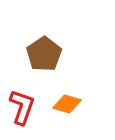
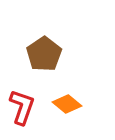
orange diamond: rotated 24 degrees clockwise
